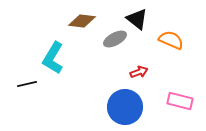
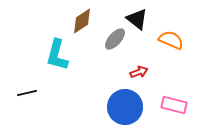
brown diamond: rotated 40 degrees counterclockwise
gray ellipse: rotated 20 degrees counterclockwise
cyan L-shape: moved 4 px right, 3 px up; rotated 16 degrees counterclockwise
black line: moved 9 px down
pink rectangle: moved 6 px left, 4 px down
